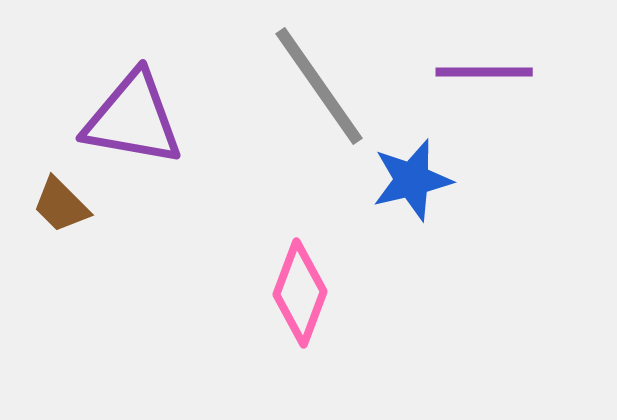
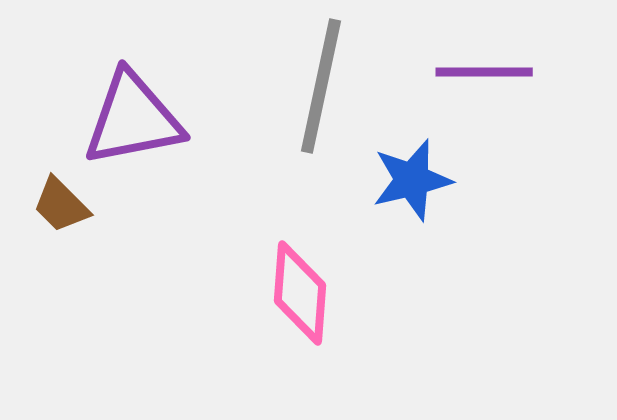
gray line: moved 2 px right; rotated 47 degrees clockwise
purple triangle: rotated 21 degrees counterclockwise
pink diamond: rotated 16 degrees counterclockwise
